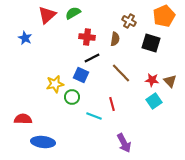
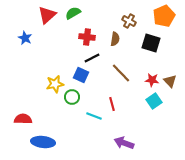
purple arrow: rotated 138 degrees clockwise
